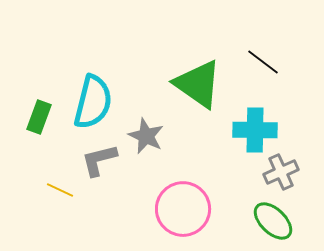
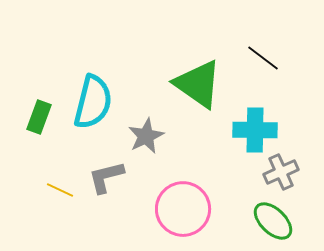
black line: moved 4 px up
gray star: rotated 21 degrees clockwise
gray L-shape: moved 7 px right, 17 px down
